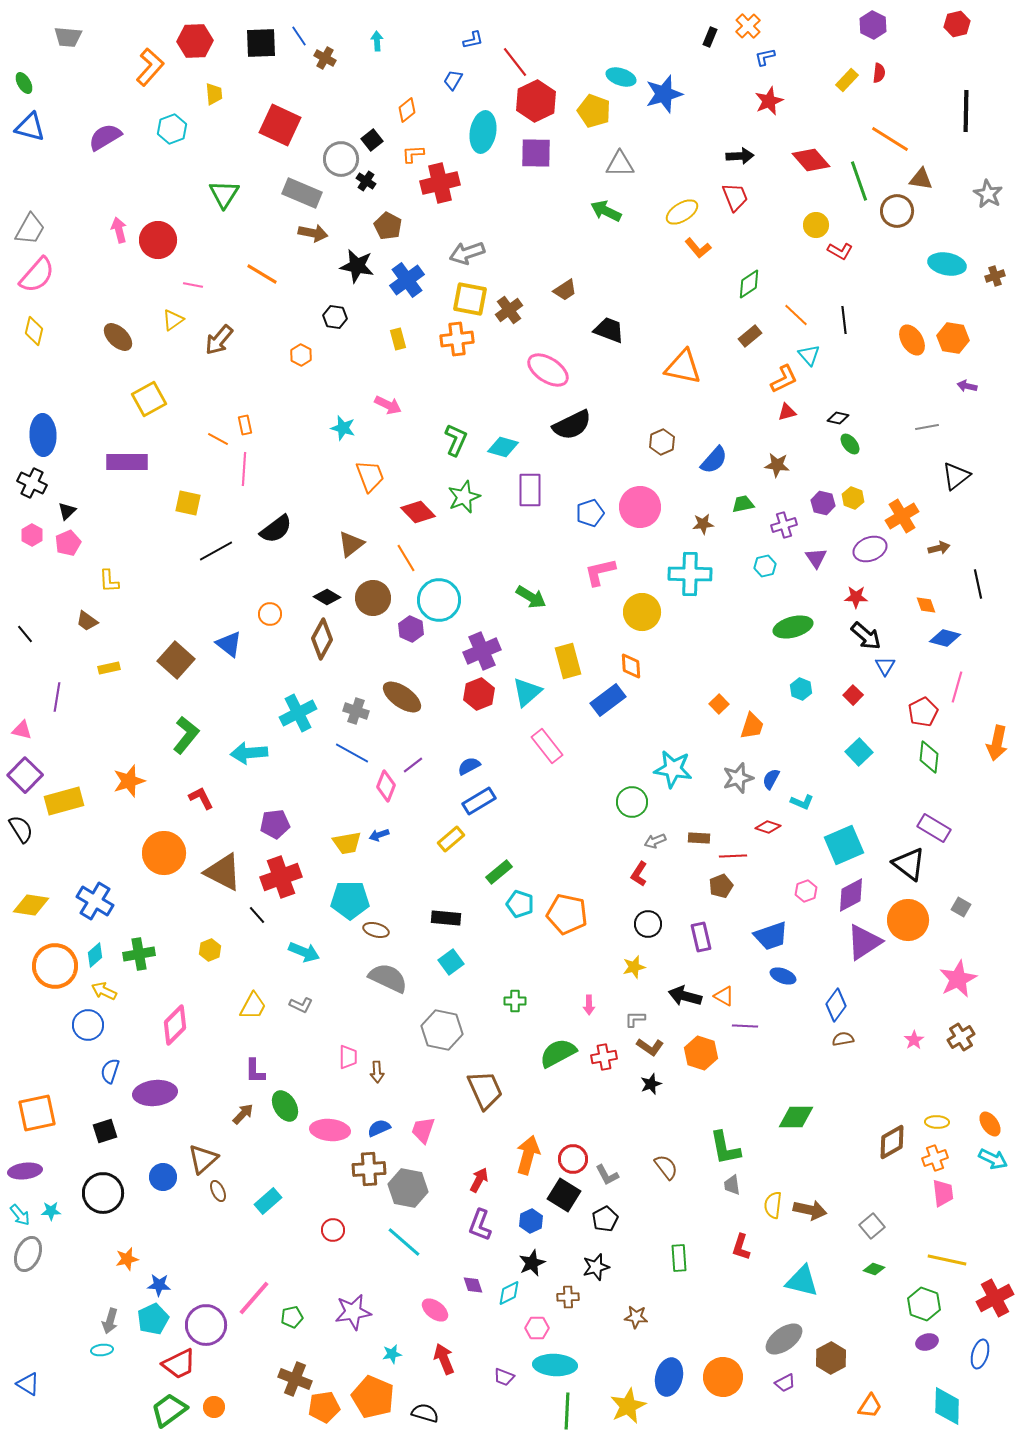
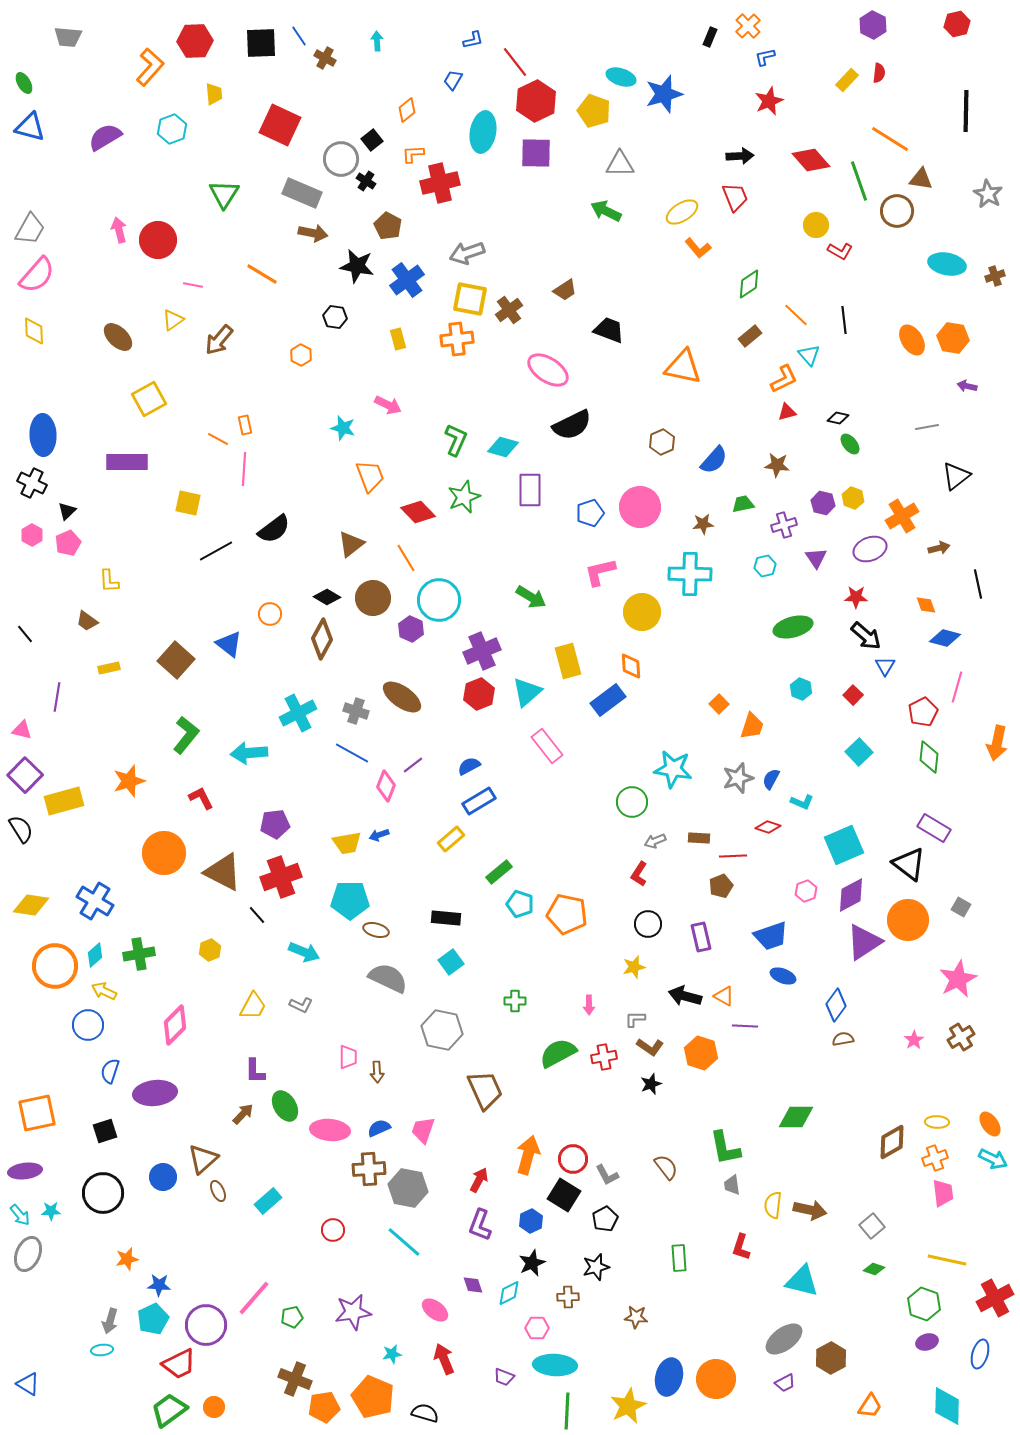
yellow diamond at (34, 331): rotated 16 degrees counterclockwise
black semicircle at (276, 529): moved 2 px left
orange circle at (723, 1377): moved 7 px left, 2 px down
